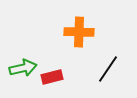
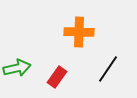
green arrow: moved 6 px left
red rectangle: moved 5 px right; rotated 40 degrees counterclockwise
